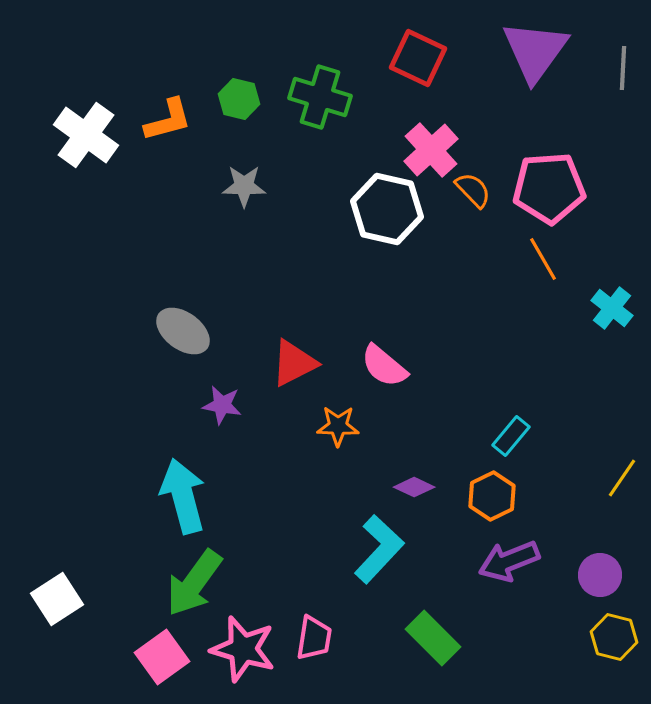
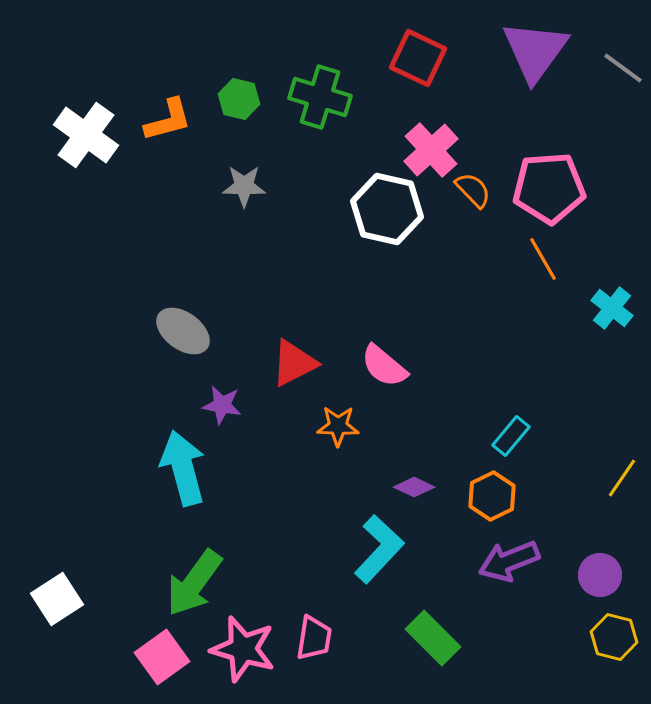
gray line: rotated 57 degrees counterclockwise
cyan arrow: moved 28 px up
